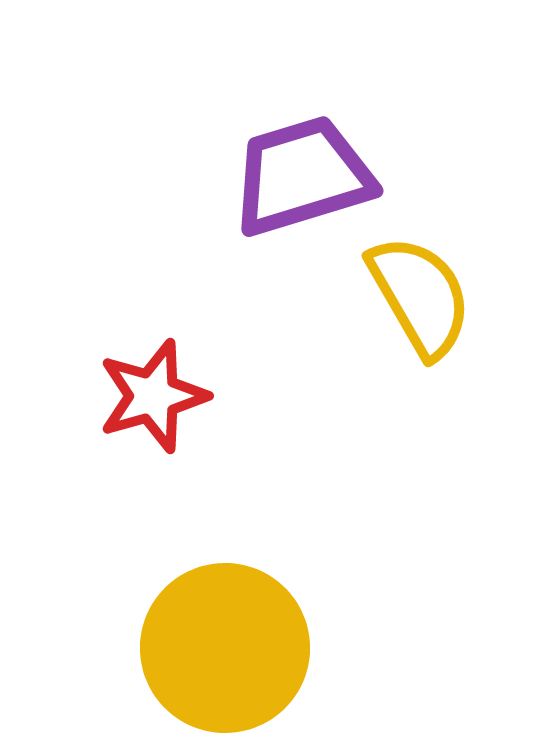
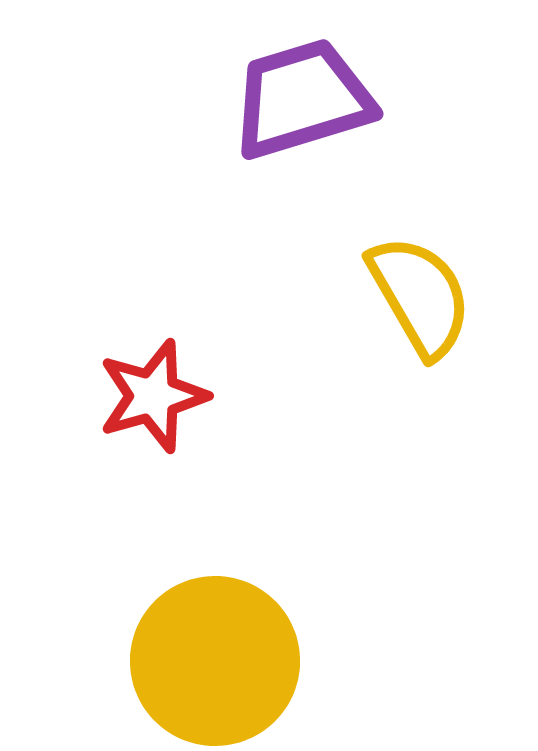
purple trapezoid: moved 77 px up
yellow circle: moved 10 px left, 13 px down
